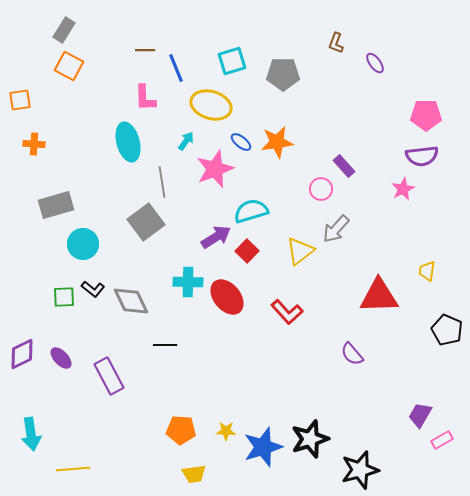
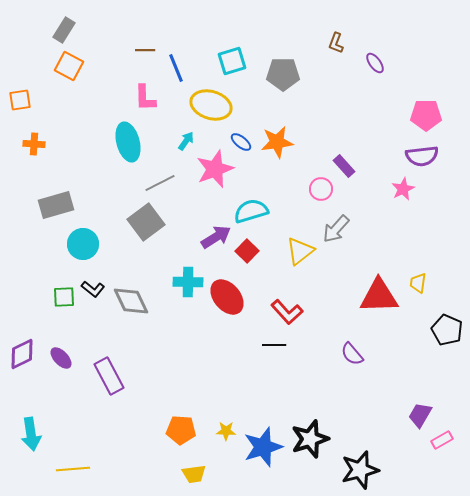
gray line at (162, 182): moved 2 px left, 1 px down; rotated 72 degrees clockwise
yellow trapezoid at (427, 271): moved 9 px left, 12 px down
black line at (165, 345): moved 109 px right
